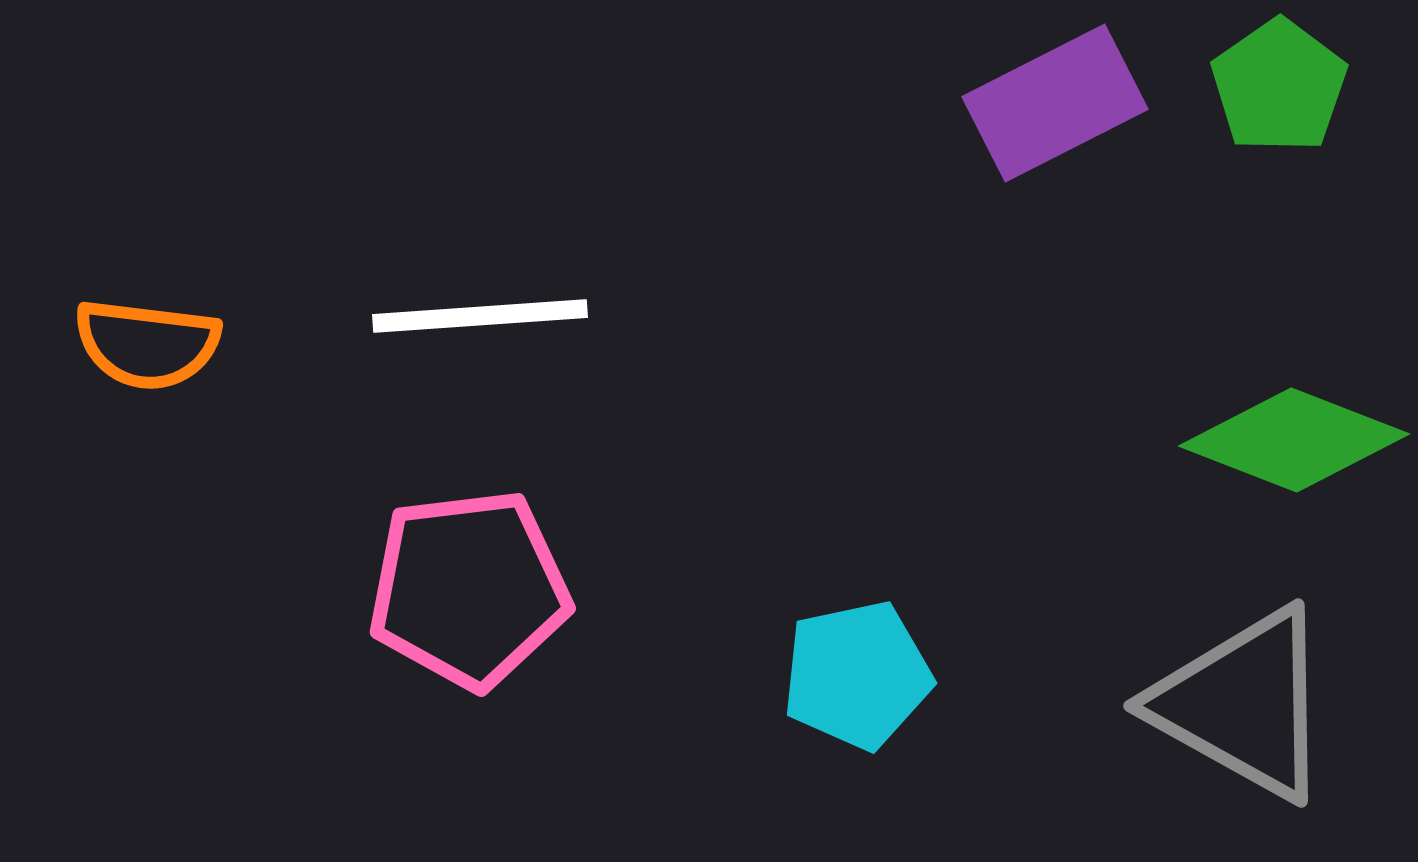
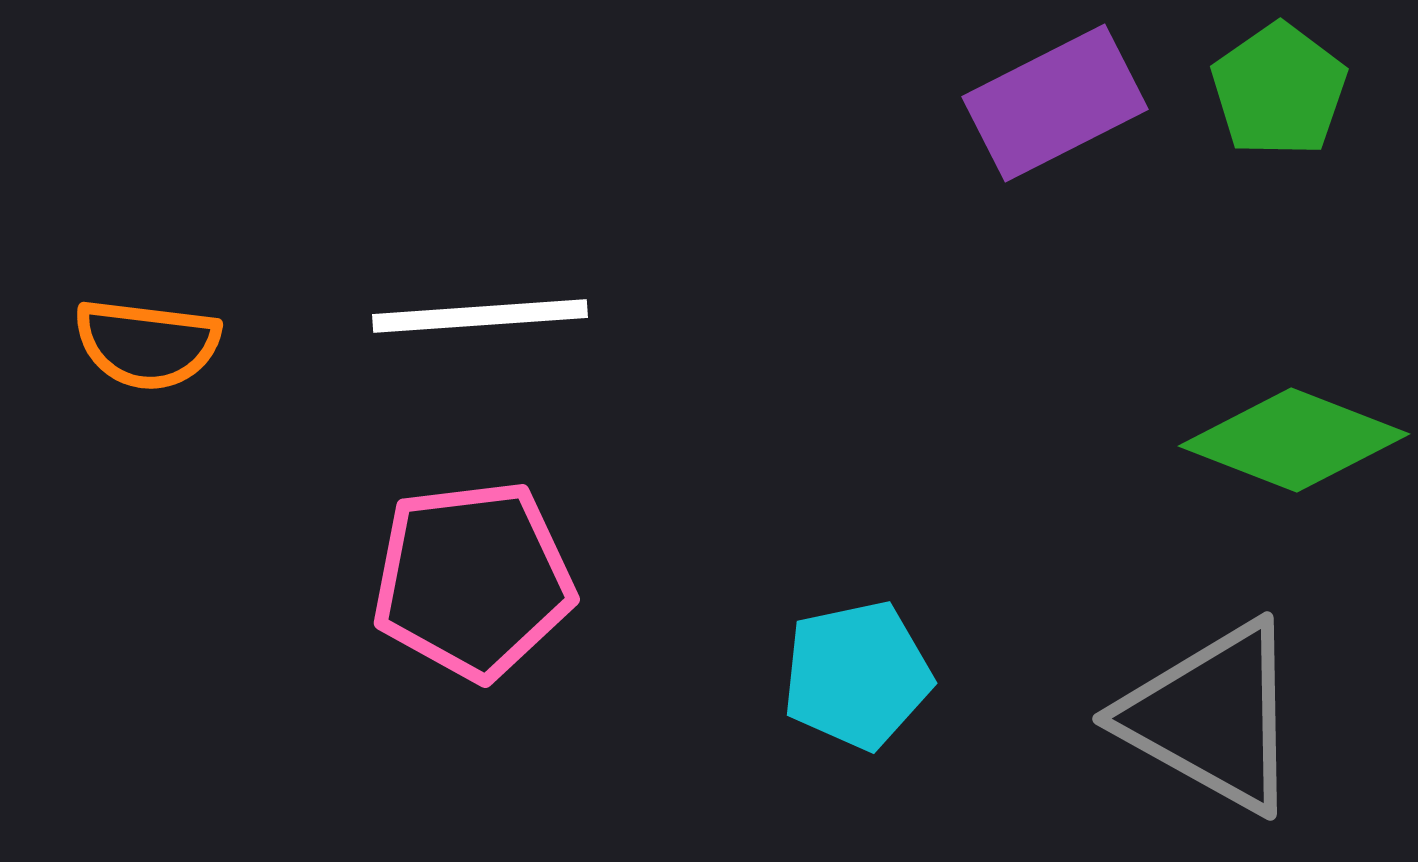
green pentagon: moved 4 px down
pink pentagon: moved 4 px right, 9 px up
gray triangle: moved 31 px left, 13 px down
